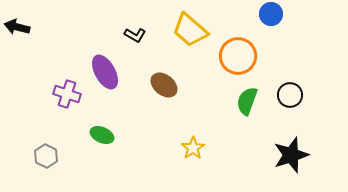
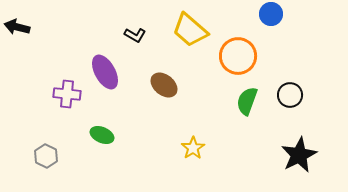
purple cross: rotated 12 degrees counterclockwise
black star: moved 8 px right; rotated 9 degrees counterclockwise
